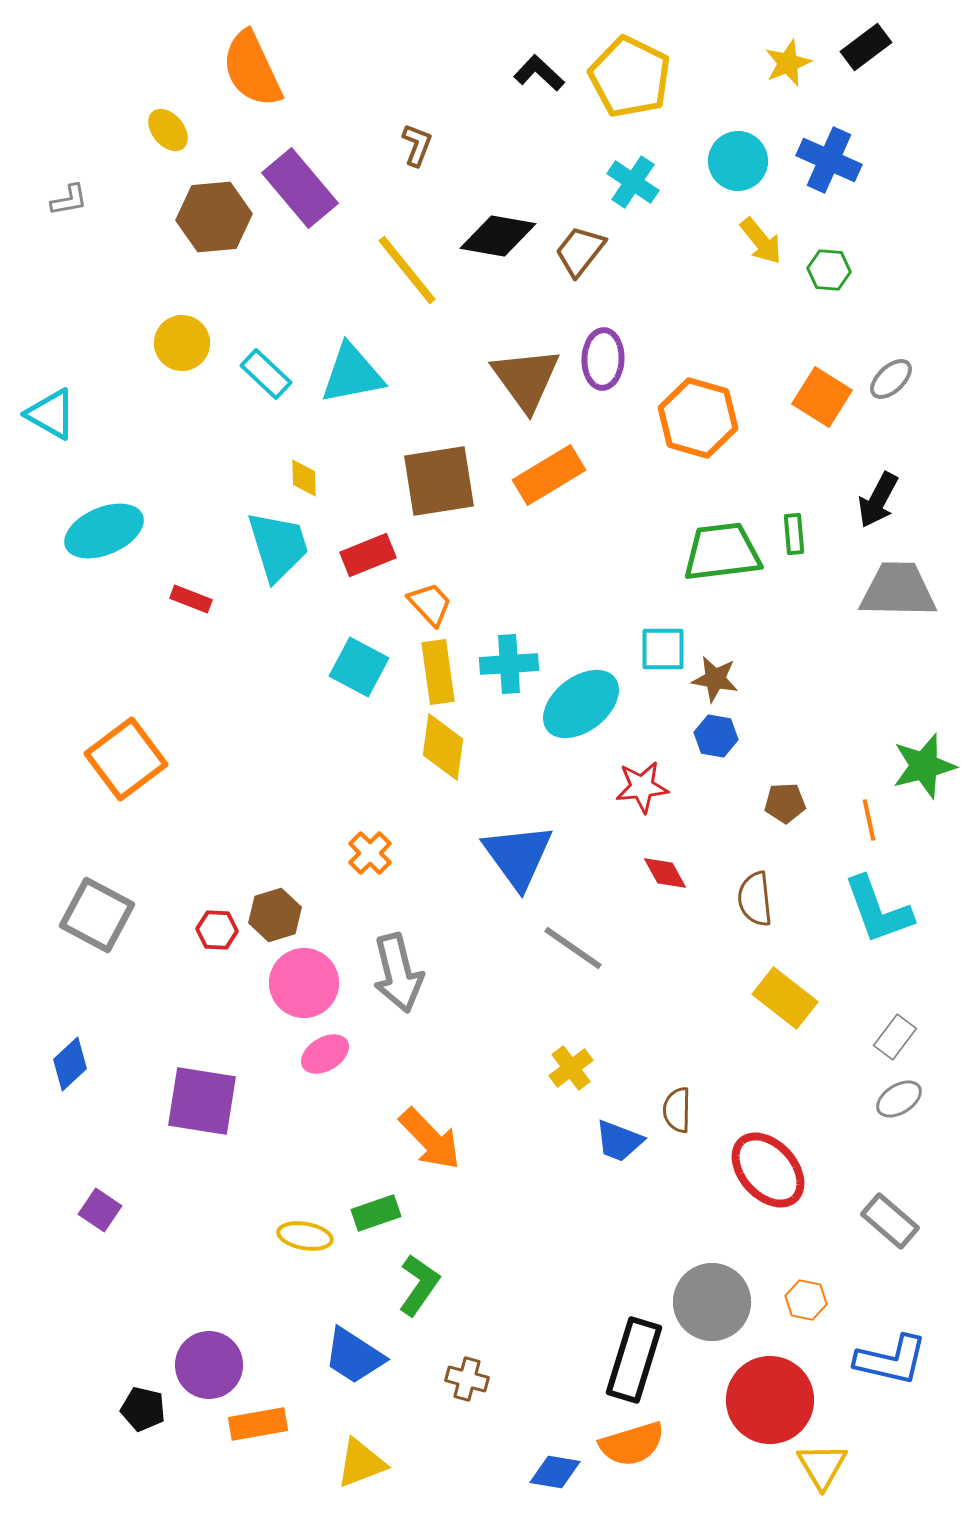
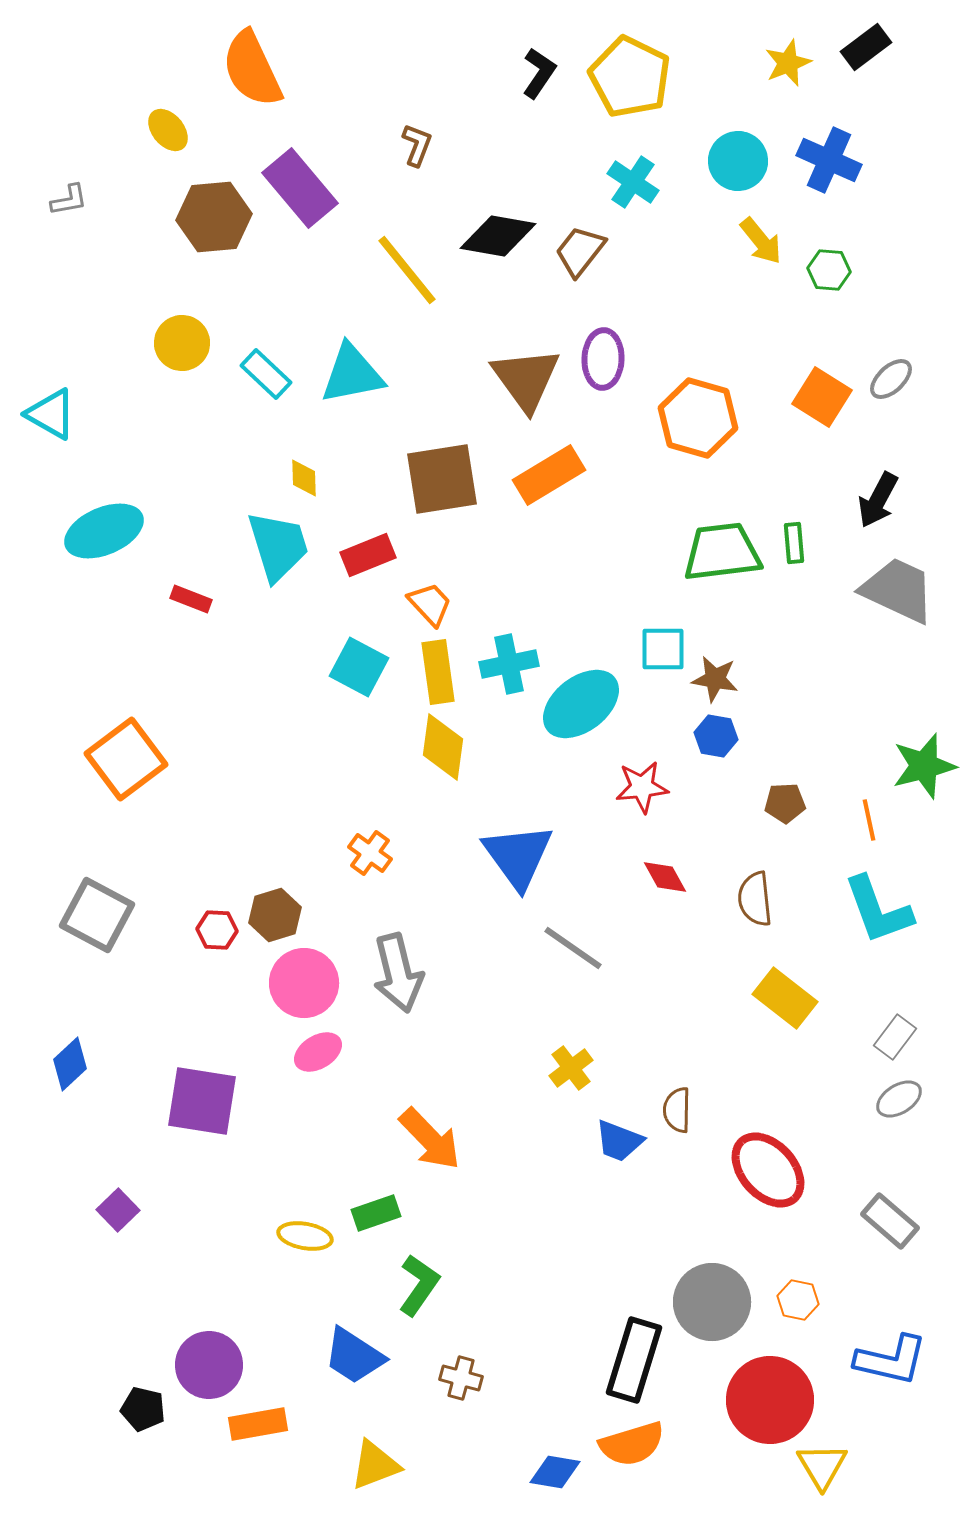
black L-shape at (539, 73): rotated 81 degrees clockwise
brown square at (439, 481): moved 3 px right, 2 px up
green rectangle at (794, 534): moved 9 px down
gray trapezoid at (898, 590): rotated 24 degrees clockwise
cyan cross at (509, 664): rotated 8 degrees counterclockwise
orange cross at (370, 853): rotated 9 degrees counterclockwise
red diamond at (665, 873): moved 4 px down
pink ellipse at (325, 1054): moved 7 px left, 2 px up
purple square at (100, 1210): moved 18 px right; rotated 12 degrees clockwise
orange hexagon at (806, 1300): moved 8 px left
brown cross at (467, 1379): moved 6 px left, 1 px up
yellow triangle at (361, 1463): moved 14 px right, 2 px down
